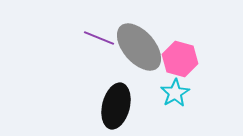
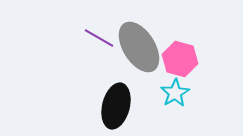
purple line: rotated 8 degrees clockwise
gray ellipse: rotated 9 degrees clockwise
